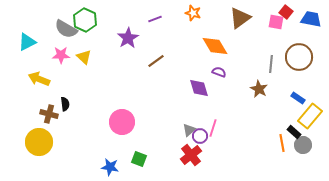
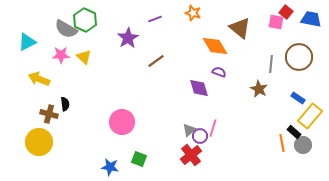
brown triangle: moved 10 px down; rotated 45 degrees counterclockwise
